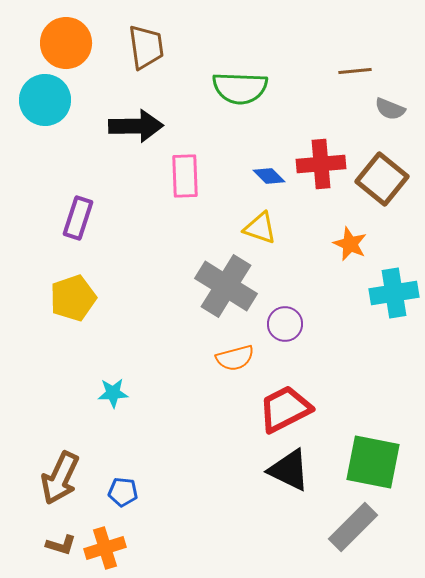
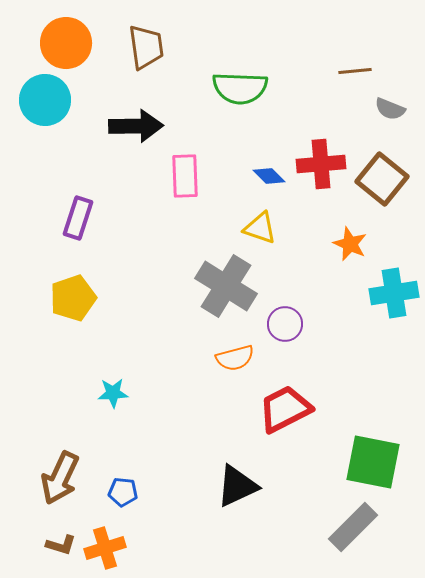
black triangle: moved 52 px left, 16 px down; rotated 51 degrees counterclockwise
